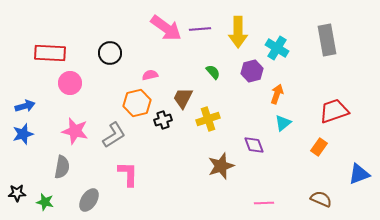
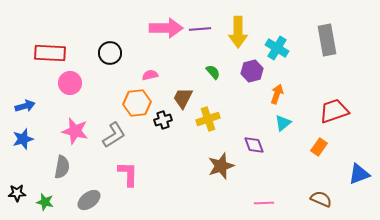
pink arrow: rotated 36 degrees counterclockwise
orange hexagon: rotated 8 degrees clockwise
blue star: moved 5 px down
gray ellipse: rotated 20 degrees clockwise
